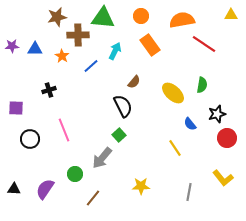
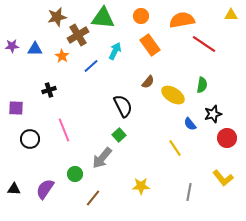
brown cross: rotated 30 degrees counterclockwise
brown semicircle: moved 14 px right
yellow ellipse: moved 2 px down; rotated 10 degrees counterclockwise
black star: moved 4 px left
